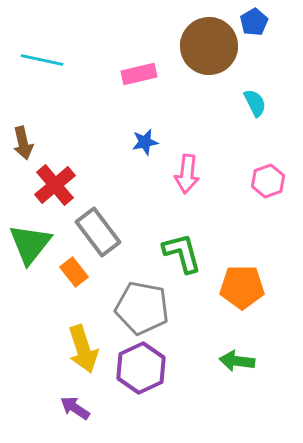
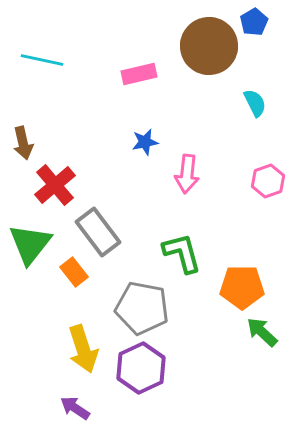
green arrow: moved 25 px right, 29 px up; rotated 36 degrees clockwise
